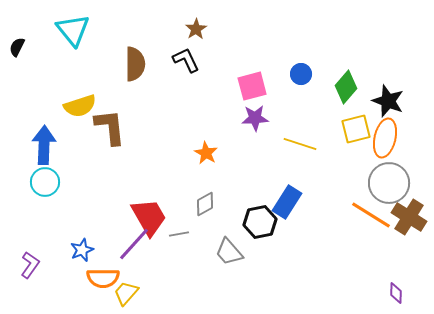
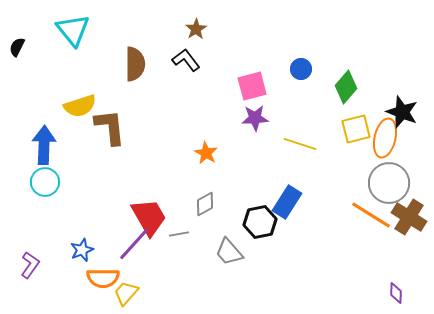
black L-shape: rotated 12 degrees counterclockwise
blue circle: moved 5 px up
black star: moved 14 px right, 11 px down
